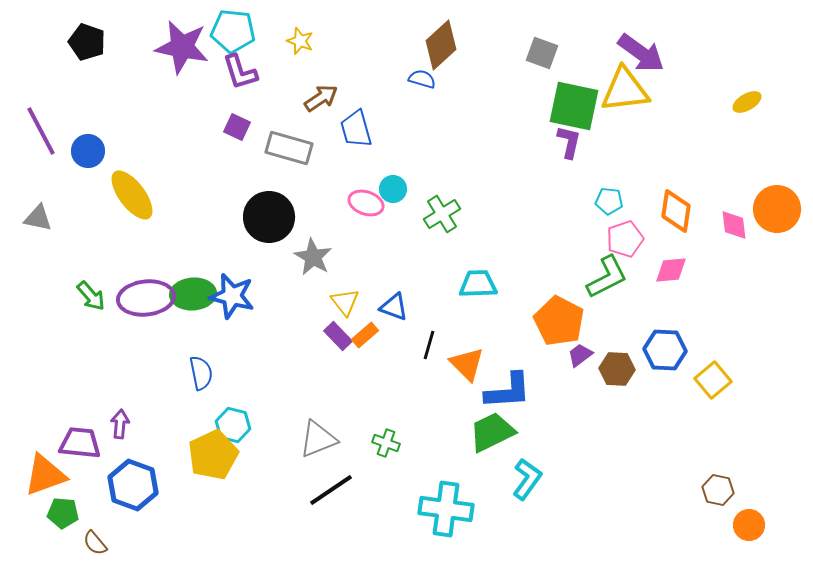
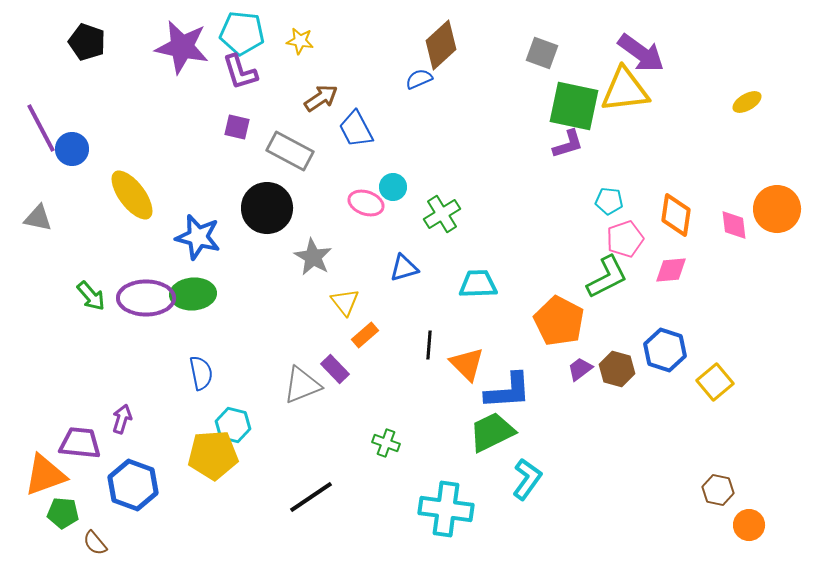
cyan pentagon at (233, 31): moved 9 px right, 2 px down
yellow star at (300, 41): rotated 12 degrees counterclockwise
blue semicircle at (422, 79): moved 3 px left; rotated 40 degrees counterclockwise
purple square at (237, 127): rotated 12 degrees counterclockwise
blue trapezoid at (356, 129): rotated 12 degrees counterclockwise
purple line at (41, 131): moved 3 px up
purple L-shape at (569, 142): moved 1 px left, 2 px down; rotated 60 degrees clockwise
gray rectangle at (289, 148): moved 1 px right, 3 px down; rotated 12 degrees clockwise
blue circle at (88, 151): moved 16 px left, 2 px up
cyan circle at (393, 189): moved 2 px up
orange diamond at (676, 211): moved 4 px down
black circle at (269, 217): moved 2 px left, 9 px up
blue star at (232, 296): moved 34 px left, 59 px up
purple ellipse at (146, 298): rotated 6 degrees clockwise
blue triangle at (394, 307): moved 10 px right, 39 px up; rotated 36 degrees counterclockwise
purple rectangle at (338, 336): moved 3 px left, 33 px down
black line at (429, 345): rotated 12 degrees counterclockwise
blue hexagon at (665, 350): rotated 15 degrees clockwise
purple trapezoid at (580, 355): moved 14 px down
brown hexagon at (617, 369): rotated 12 degrees clockwise
yellow square at (713, 380): moved 2 px right, 2 px down
purple arrow at (120, 424): moved 2 px right, 5 px up; rotated 12 degrees clockwise
gray triangle at (318, 439): moved 16 px left, 54 px up
yellow pentagon at (213, 455): rotated 21 degrees clockwise
black line at (331, 490): moved 20 px left, 7 px down
